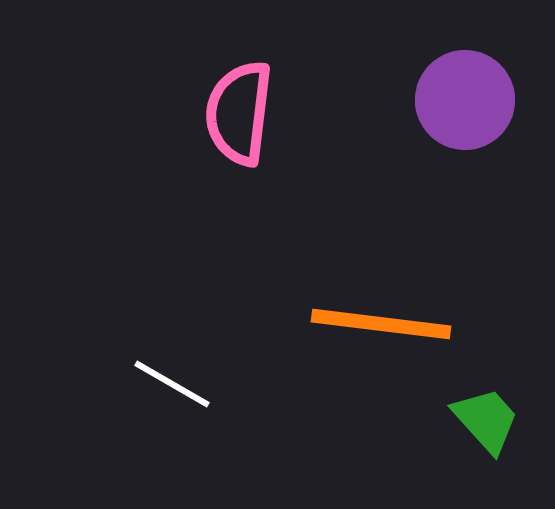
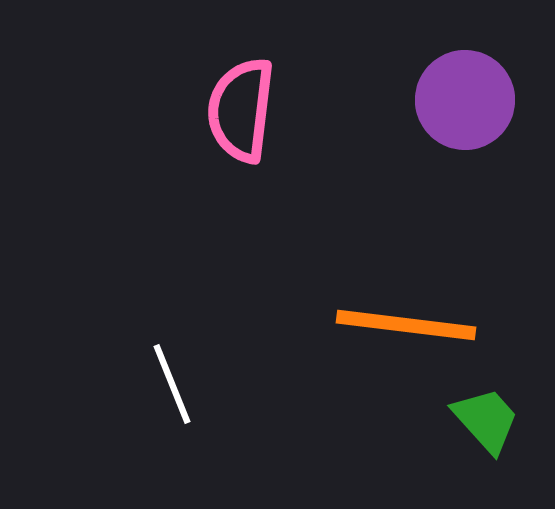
pink semicircle: moved 2 px right, 3 px up
orange line: moved 25 px right, 1 px down
white line: rotated 38 degrees clockwise
